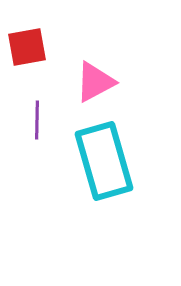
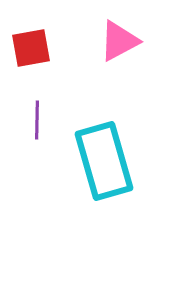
red square: moved 4 px right, 1 px down
pink triangle: moved 24 px right, 41 px up
